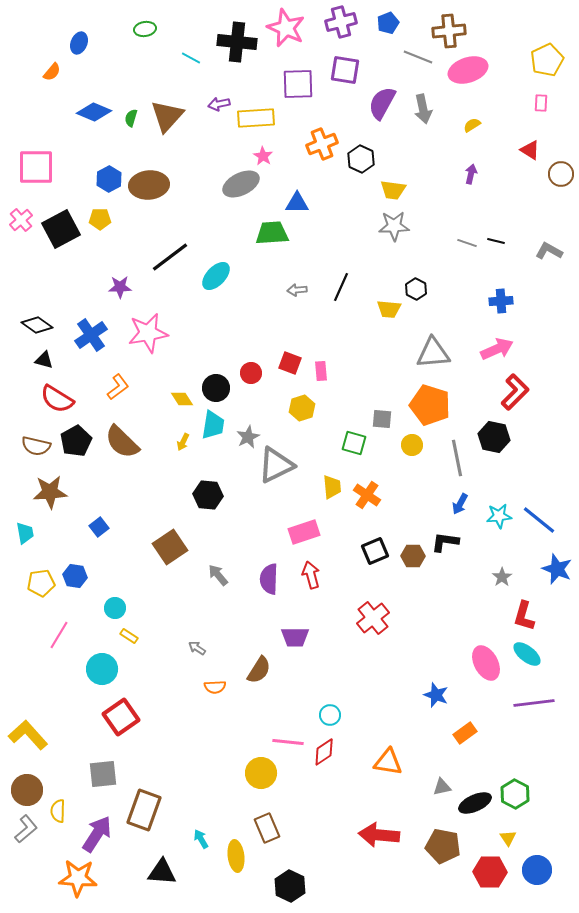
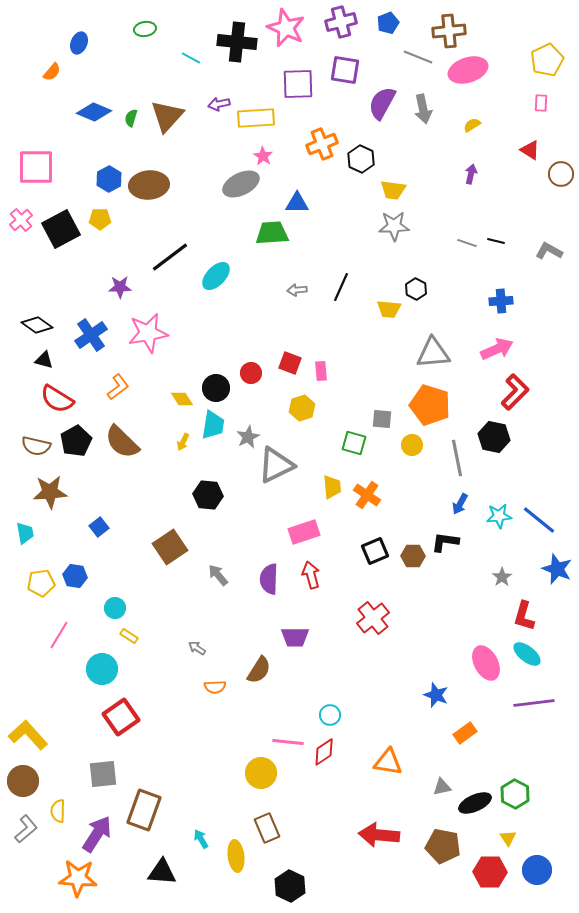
brown circle at (27, 790): moved 4 px left, 9 px up
